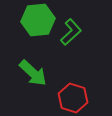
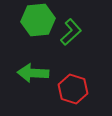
green arrow: rotated 140 degrees clockwise
red hexagon: moved 9 px up
